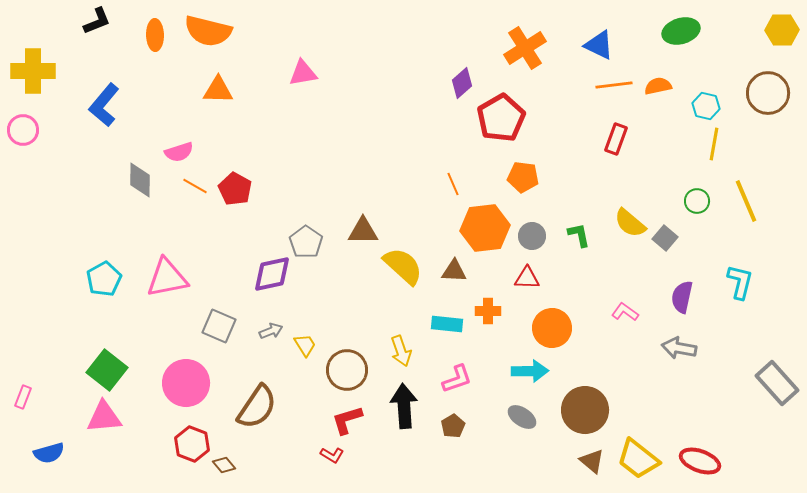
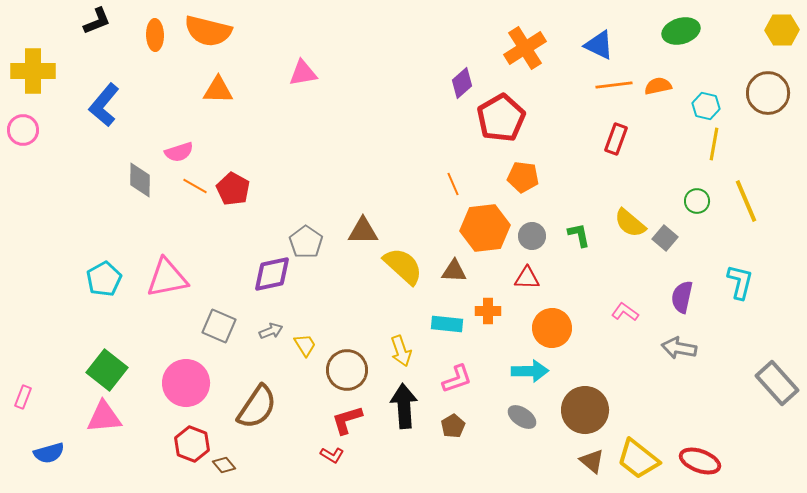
red pentagon at (235, 189): moved 2 px left
